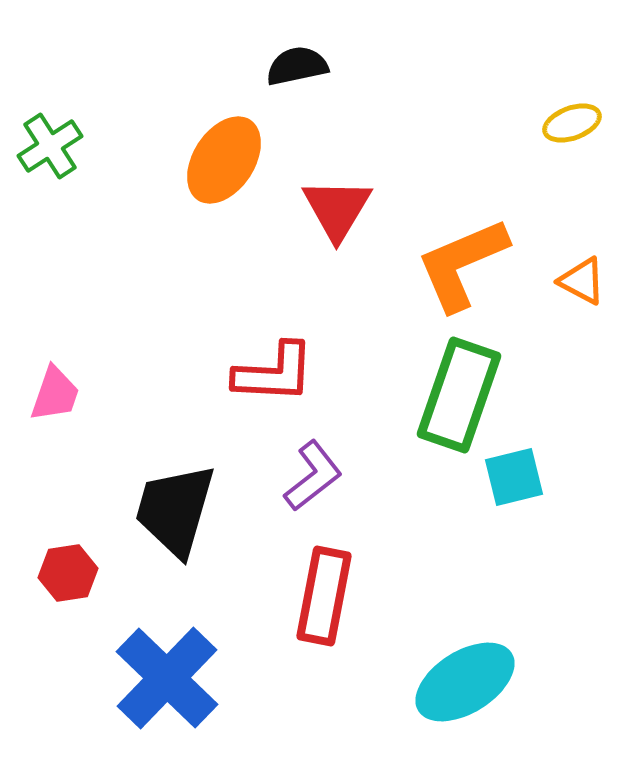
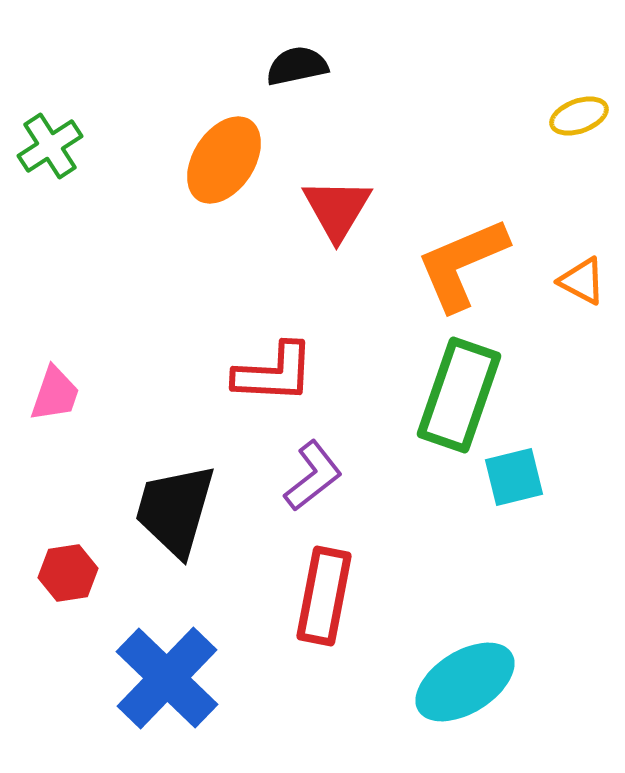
yellow ellipse: moved 7 px right, 7 px up
